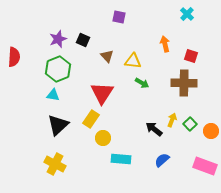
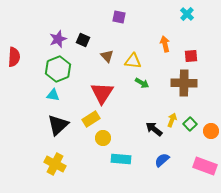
red square: rotated 24 degrees counterclockwise
yellow rectangle: rotated 24 degrees clockwise
